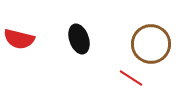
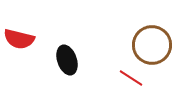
black ellipse: moved 12 px left, 21 px down
brown circle: moved 1 px right, 1 px down
